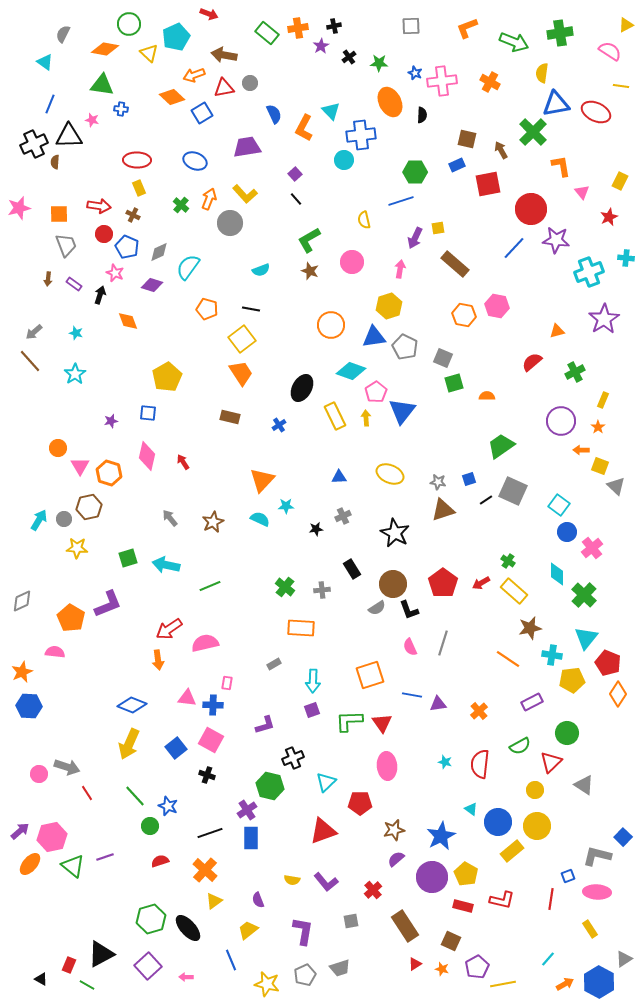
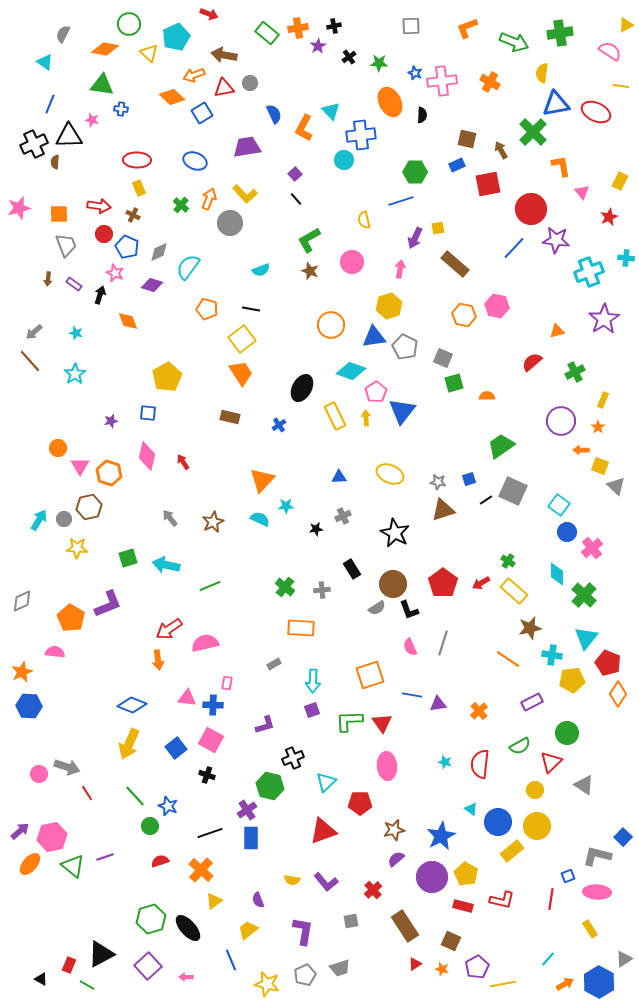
purple star at (321, 46): moved 3 px left
orange cross at (205, 870): moved 4 px left
